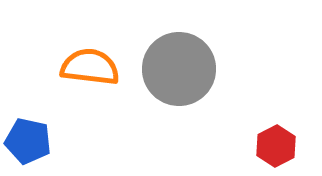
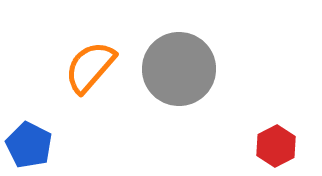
orange semicircle: rotated 56 degrees counterclockwise
blue pentagon: moved 1 px right, 4 px down; rotated 15 degrees clockwise
